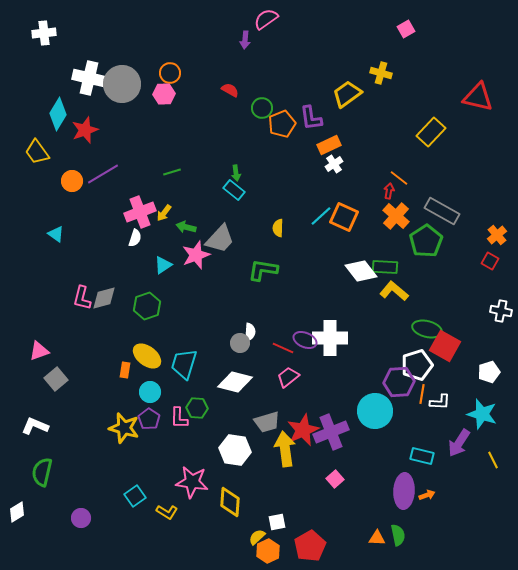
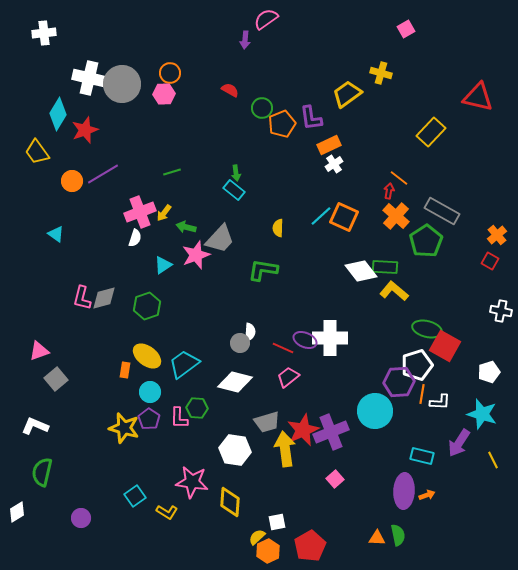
cyan trapezoid at (184, 364): rotated 36 degrees clockwise
